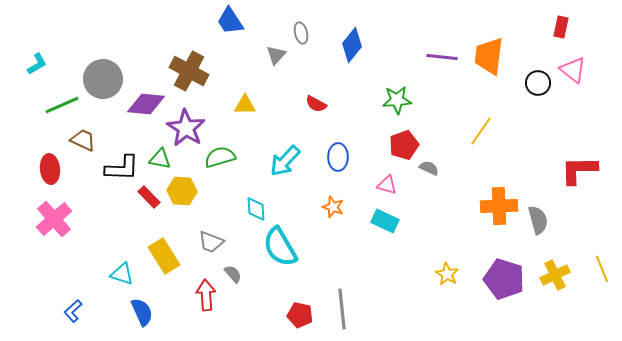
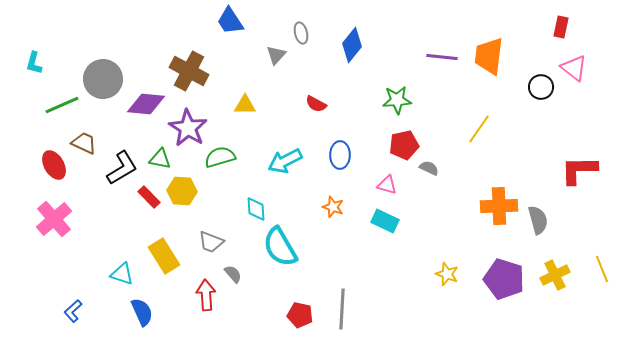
cyan L-shape at (37, 64): moved 3 px left, 1 px up; rotated 135 degrees clockwise
pink triangle at (573, 70): moved 1 px right, 2 px up
black circle at (538, 83): moved 3 px right, 4 px down
purple star at (186, 128): moved 2 px right
yellow line at (481, 131): moved 2 px left, 2 px up
brown trapezoid at (83, 140): moved 1 px right, 3 px down
red pentagon at (404, 145): rotated 8 degrees clockwise
blue ellipse at (338, 157): moved 2 px right, 2 px up
cyan arrow at (285, 161): rotated 20 degrees clockwise
black L-shape at (122, 168): rotated 33 degrees counterclockwise
red ellipse at (50, 169): moved 4 px right, 4 px up; rotated 24 degrees counterclockwise
yellow star at (447, 274): rotated 10 degrees counterclockwise
gray line at (342, 309): rotated 9 degrees clockwise
